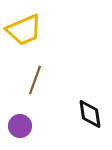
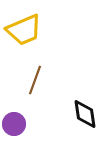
black diamond: moved 5 px left
purple circle: moved 6 px left, 2 px up
